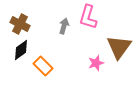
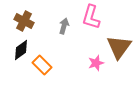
pink L-shape: moved 3 px right
brown cross: moved 4 px right, 3 px up
orange rectangle: moved 1 px left, 1 px up
